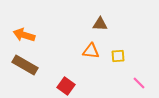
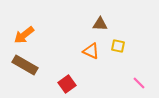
orange arrow: rotated 55 degrees counterclockwise
orange triangle: rotated 18 degrees clockwise
yellow square: moved 10 px up; rotated 16 degrees clockwise
red square: moved 1 px right, 2 px up; rotated 18 degrees clockwise
